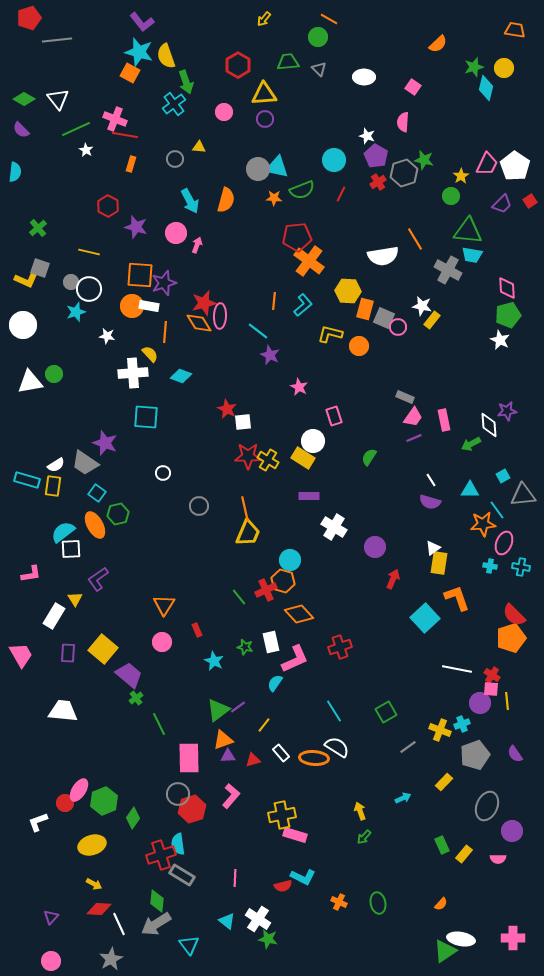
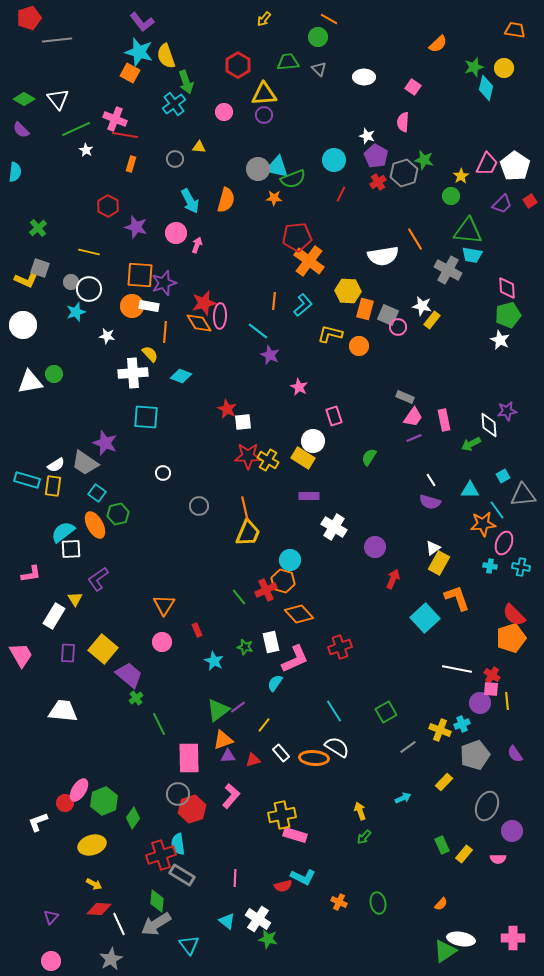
purple circle at (265, 119): moved 1 px left, 4 px up
green semicircle at (302, 190): moved 9 px left, 11 px up
gray square at (384, 318): moved 4 px right, 3 px up
yellow rectangle at (439, 563): rotated 20 degrees clockwise
